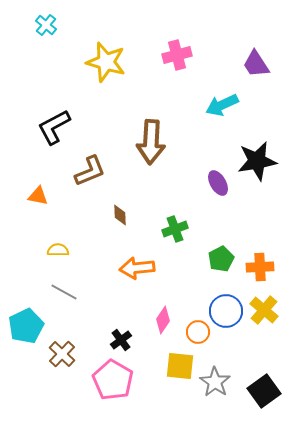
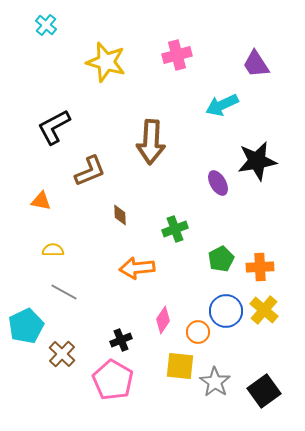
orange triangle: moved 3 px right, 5 px down
yellow semicircle: moved 5 px left
black cross: rotated 15 degrees clockwise
